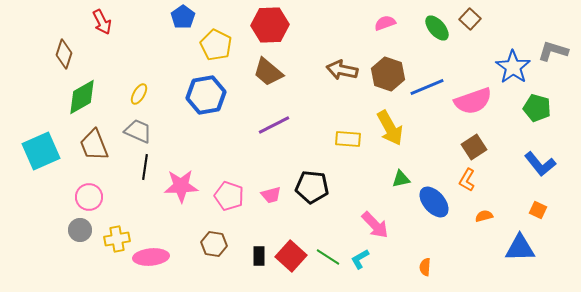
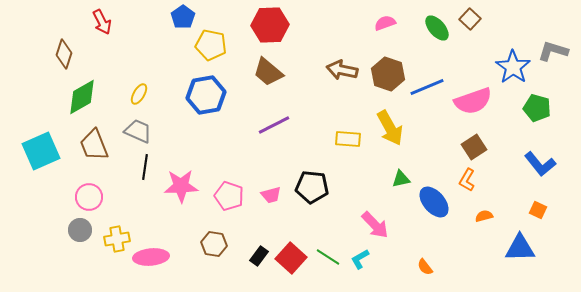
yellow pentagon at (216, 45): moved 5 px left; rotated 16 degrees counterclockwise
black rectangle at (259, 256): rotated 36 degrees clockwise
red square at (291, 256): moved 2 px down
orange semicircle at (425, 267): rotated 42 degrees counterclockwise
